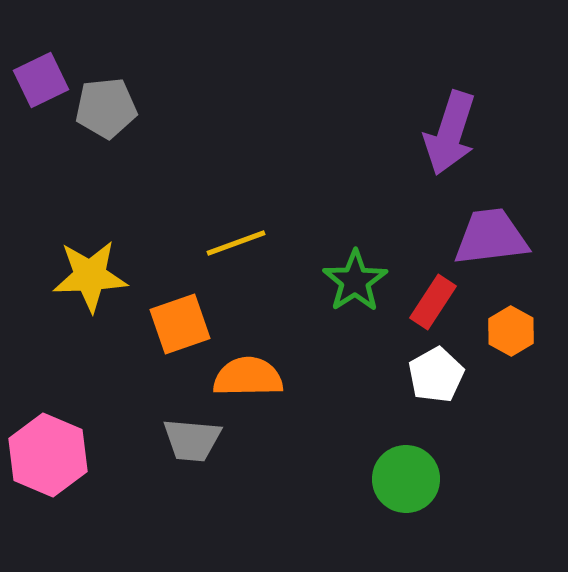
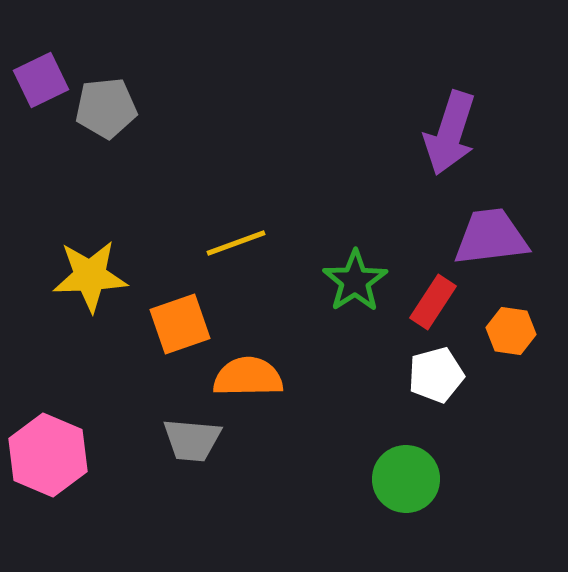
orange hexagon: rotated 21 degrees counterclockwise
white pentagon: rotated 14 degrees clockwise
